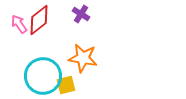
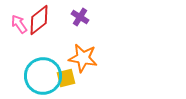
purple cross: moved 1 px left, 3 px down
yellow square: moved 7 px up
